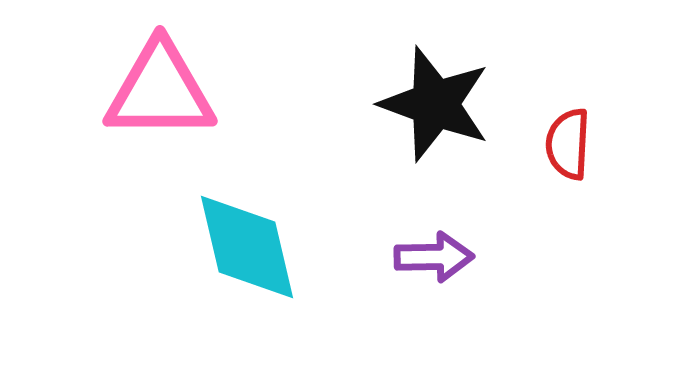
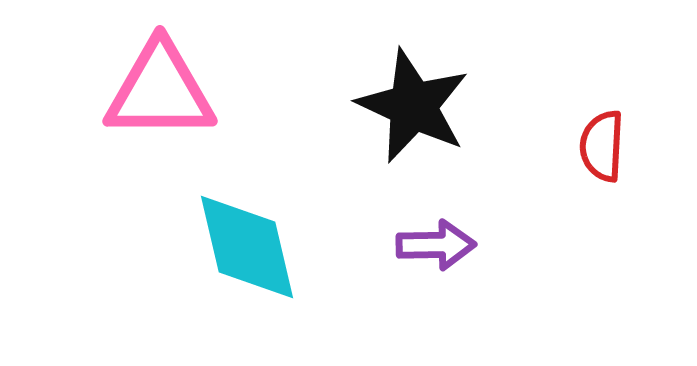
black star: moved 22 px left, 2 px down; rotated 5 degrees clockwise
red semicircle: moved 34 px right, 2 px down
purple arrow: moved 2 px right, 12 px up
